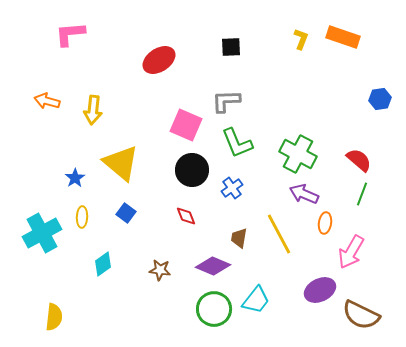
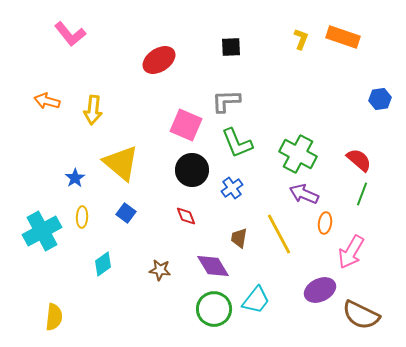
pink L-shape: rotated 124 degrees counterclockwise
cyan cross: moved 2 px up
purple diamond: rotated 36 degrees clockwise
